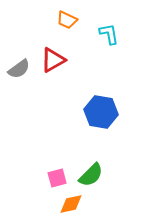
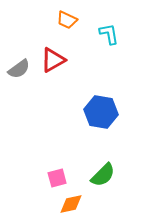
green semicircle: moved 12 px right
